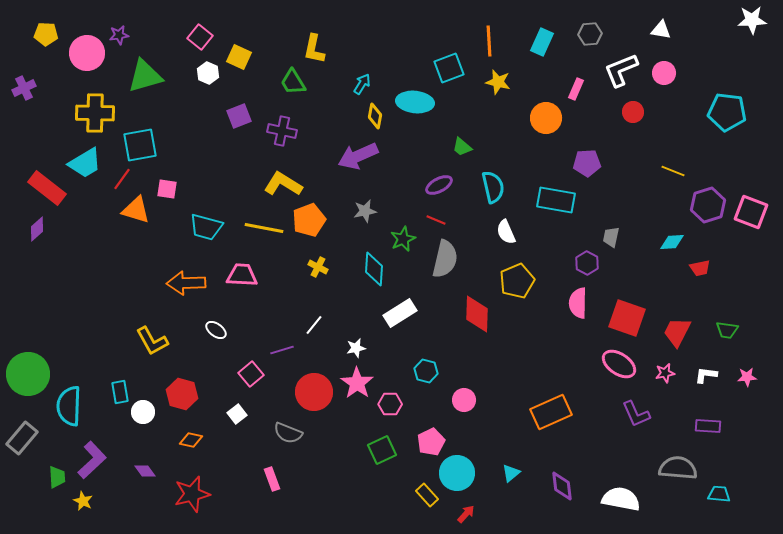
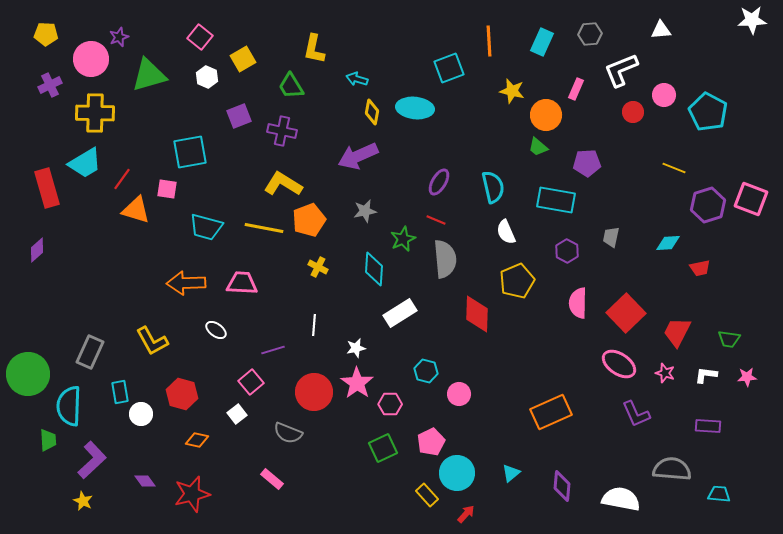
white triangle at (661, 30): rotated 15 degrees counterclockwise
purple star at (119, 35): moved 2 px down; rotated 12 degrees counterclockwise
pink circle at (87, 53): moved 4 px right, 6 px down
yellow square at (239, 57): moved 4 px right, 2 px down; rotated 35 degrees clockwise
white hexagon at (208, 73): moved 1 px left, 4 px down
pink circle at (664, 73): moved 22 px down
green triangle at (145, 76): moved 4 px right, 1 px up
green trapezoid at (293, 82): moved 2 px left, 4 px down
yellow star at (498, 82): moved 14 px right, 9 px down
cyan arrow at (362, 84): moved 5 px left, 5 px up; rotated 105 degrees counterclockwise
purple cross at (24, 88): moved 26 px right, 3 px up
cyan ellipse at (415, 102): moved 6 px down
cyan pentagon at (727, 112): moved 19 px left; rotated 21 degrees clockwise
yellow diamond at (375, 116): moved 3 px left, 4 px up
orange circle at (546, 118): moved 3 px up
cyan square at (140, 145): moved 50 px right, 7 px down
green trapezoid at (462, 147): moved 76 px right
yellow line at (673, 171): moved 1 px right, 3 px up
purple ellipse at (439, 185): moved 3 px up; rotated 32 degrees counterclockwise
red rectangle at (47, 188): rotated 36 degrees clockwise
pink square at (751, 212): moved 13 px up
purple diamond at (37, 229): moved 21 px down
cyan diamond at (672, 242): moved 4 px left, 1 px down
gray semicircle at (445, 259): rotated 18 degrees counterclockwise
purple hexagon at (587, 263): moved 20 px left, 12 px up
pink trapezoid at (242, 275): moved 8 px down
red square at (627, 318): moved 1 px left, 5 px up; rotated 27 degrees clockwise
white line at (314, 325): rotated 35 degrees counterclockwise
green trapezoid at (727, 330): moved 2 px right, 9 px down
purple line at (282, 350): moved 9 px left
pink star at (665, 373): rotated 30 degrees clockwise
pink square at (251, 374): moved 8 px down
pink circle at (464, 400): moved 5 px left, 6 px up
white circle at (143, 412): moved 2 px left, 2 px down
gray rectangle at (22, 438): moved 68 px right, 86 px up; rotated 16 degrees counterclockwise
orange diamond at (191, 440): moved 6 px right
green square at (382, 450): moved 1 px right, 2 px up
gray semicircle at (678, 468): moved 6 px left, 1 px down
purple diamond at (145, 471): moved 10 px down
green trapezoid at (57, 477): moved 9 px left, 37 px up
pink rectangle at (272, 479): rotated 30 degrees counterclockwise
purple diamond at (562, 486): rotated 12 degrees clockwise
